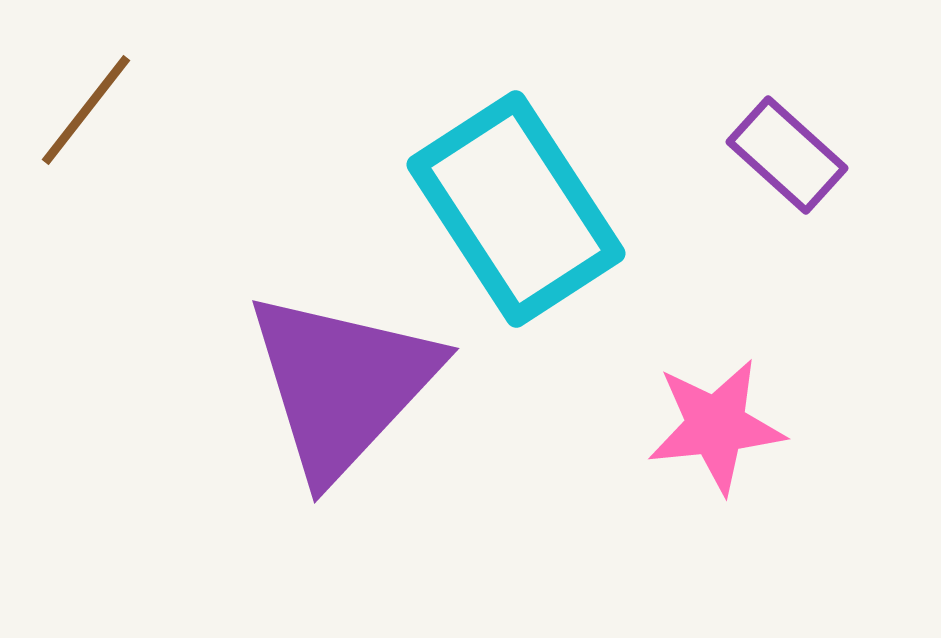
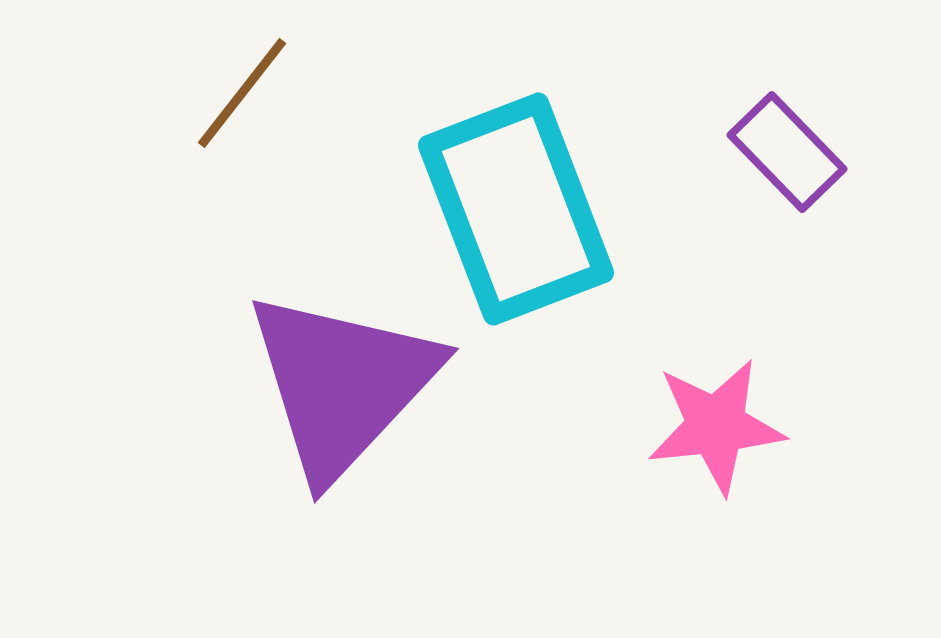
brown line: moved 156 px right, 17 px up
purple rectangle: moved 3 px up; rotated 4 degrees clockwise
cyan rectangle: rotated 12 degrees clockwise
